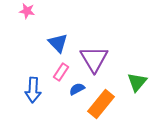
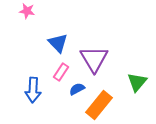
orange rectangle: moved 2 px left, 1 px down
